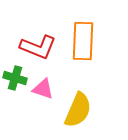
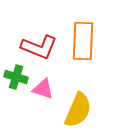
red L-shape: moved 1 px right
green cross: moved 1 px right, 1 px up
